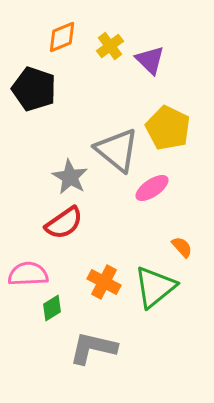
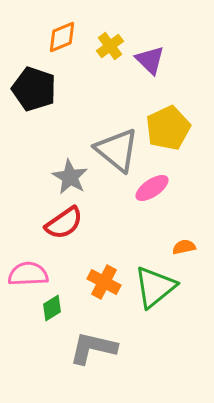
yellow pentagon: rotated 21 degrees clockwise
orange semicircle: moved 2 px right; rotated 60 degrees counterclockwise
